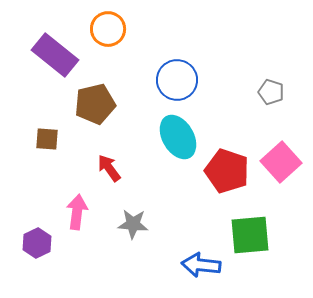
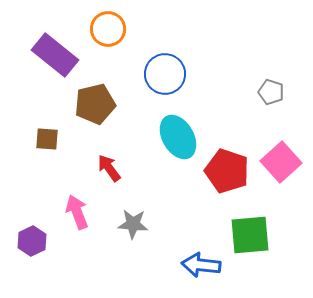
blue circle: moved 12 px left, 6 px up
pink arrow: rotated 28 degrees counterclockwise
purple hexagon: moved 5 px left, 2 px up
